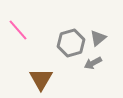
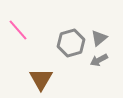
gray triangle: moved 1 px right
gray arrow: moved 6 px right, 3 px up
